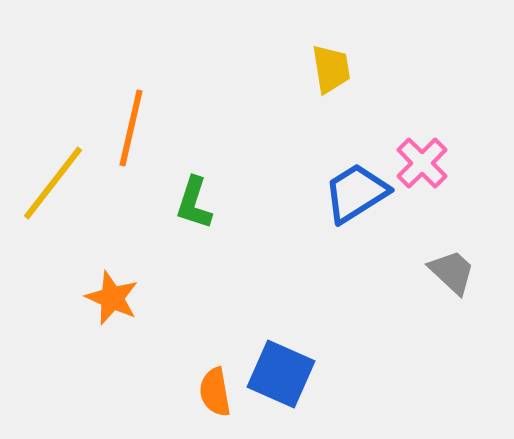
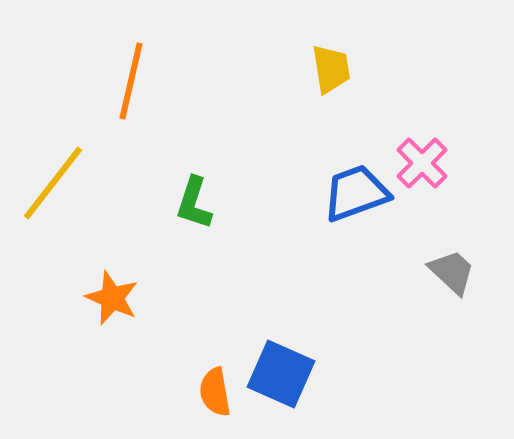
orange line: moved 47 px up
blue trapezoid: rotated 12 degrees clockwise
